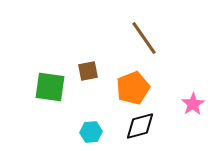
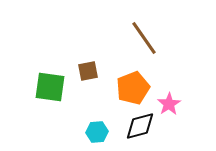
pink star: moved 24 px left
cyan hexagon: moved 6 px right
